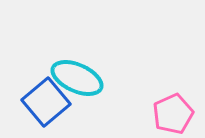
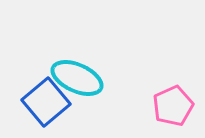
pink pentagon: moved 8 px up
